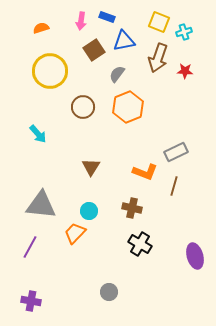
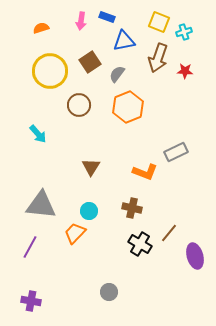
brown square: moved 4 px left, 12 px down
brown circle: moved 4 px left, 2 px up
brown line: moved 5 px left, 47 px down; rotated 24 degrees clockwise
